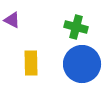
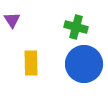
purple triangle: rotated 30 degrees clockwise
blue circle: moved 2 px right
